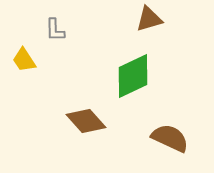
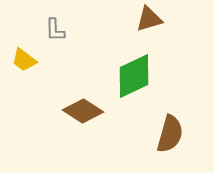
yellow trapezoid: rotated 20 degrees counterclockwise
green diamond: moved 1 px right
brown diamond: moved 3 px left, 10 px up; rotated 15 degrees counterclockwise
brown semicircle: moved 4 px up; rotated 81 degrees clockwise
